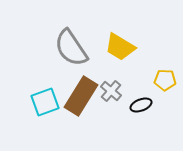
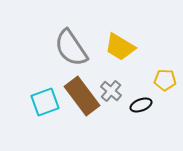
brown rectangle: moved 1 px right; rotated 69 degrees counterclockwise
